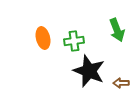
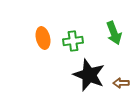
green arrow: moved 3 px left, 3 px down
green cross: moved 1 px left
black star: moved 4 px down
